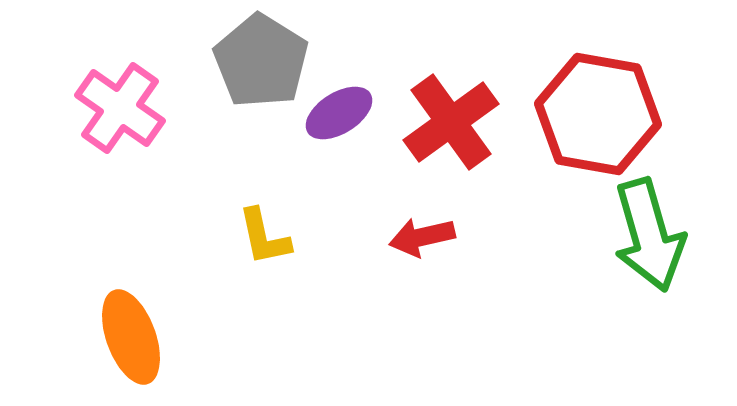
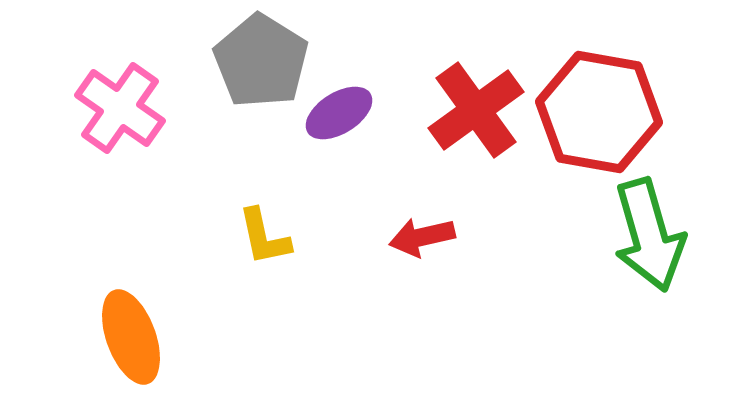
red hexagon: moved 1 px right, 2 px up
red cross: moved 25 px right, 12 px up
